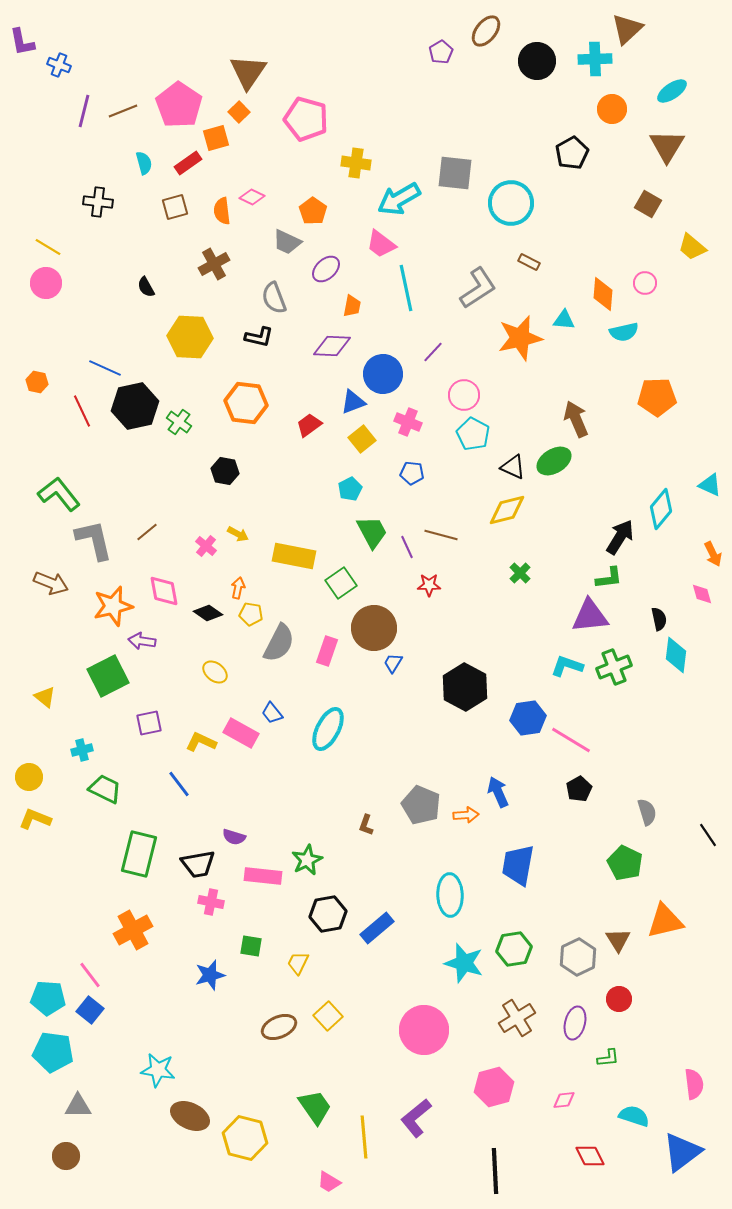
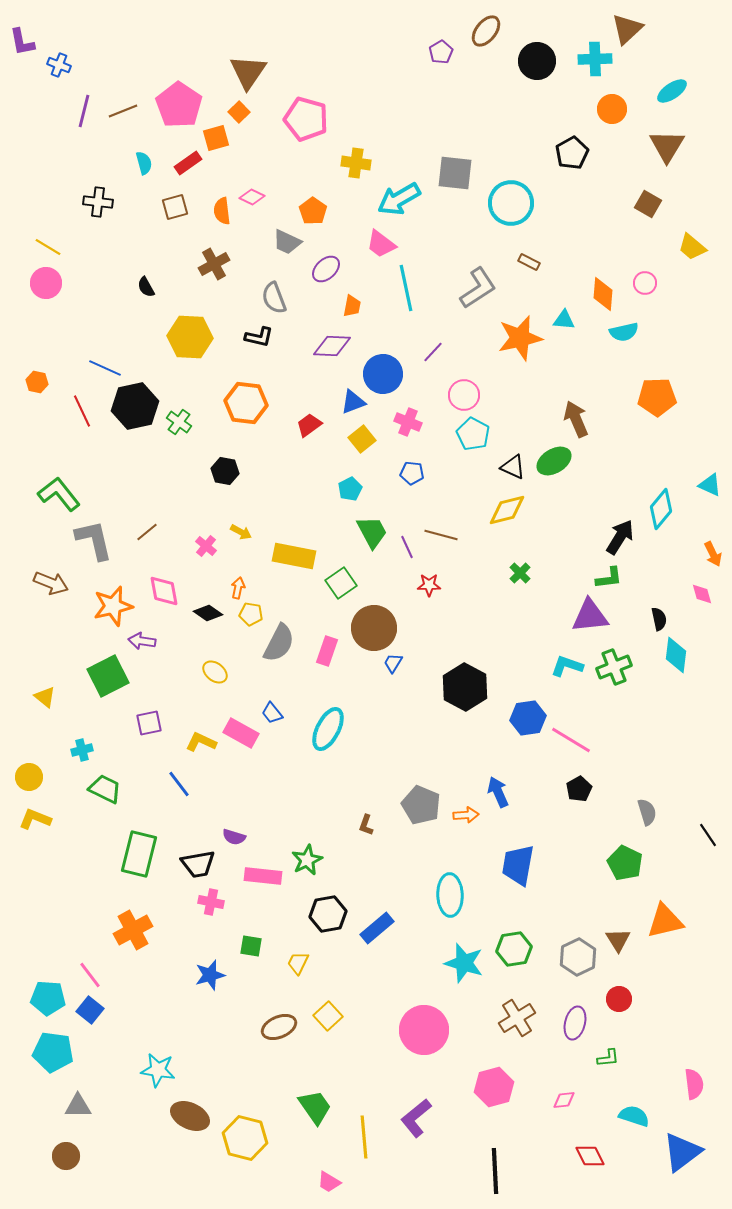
yellow arrow at (238, 534): moved 3 px right, 2 px up
